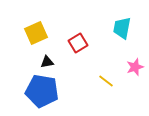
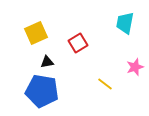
cyan trapezoid: moved 3 px right, 5 px up
yellow line: moved 1 px left, 3 px down
